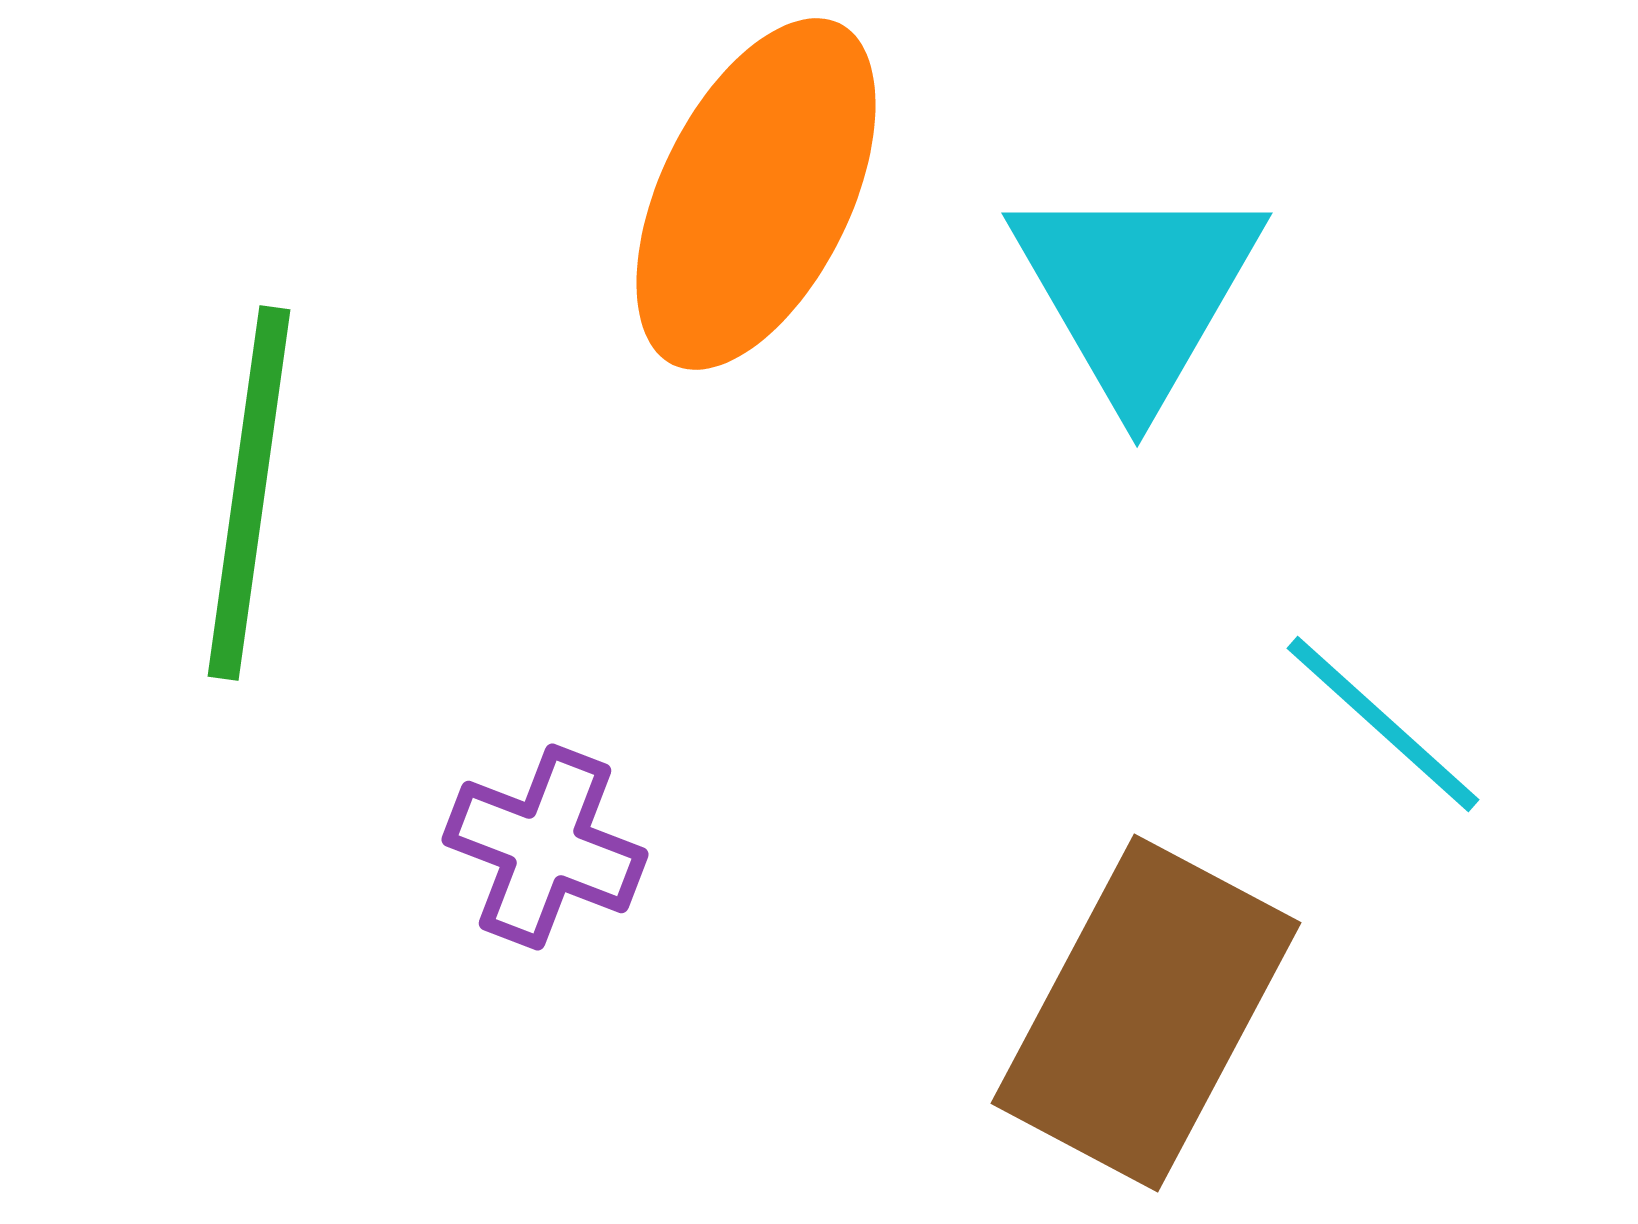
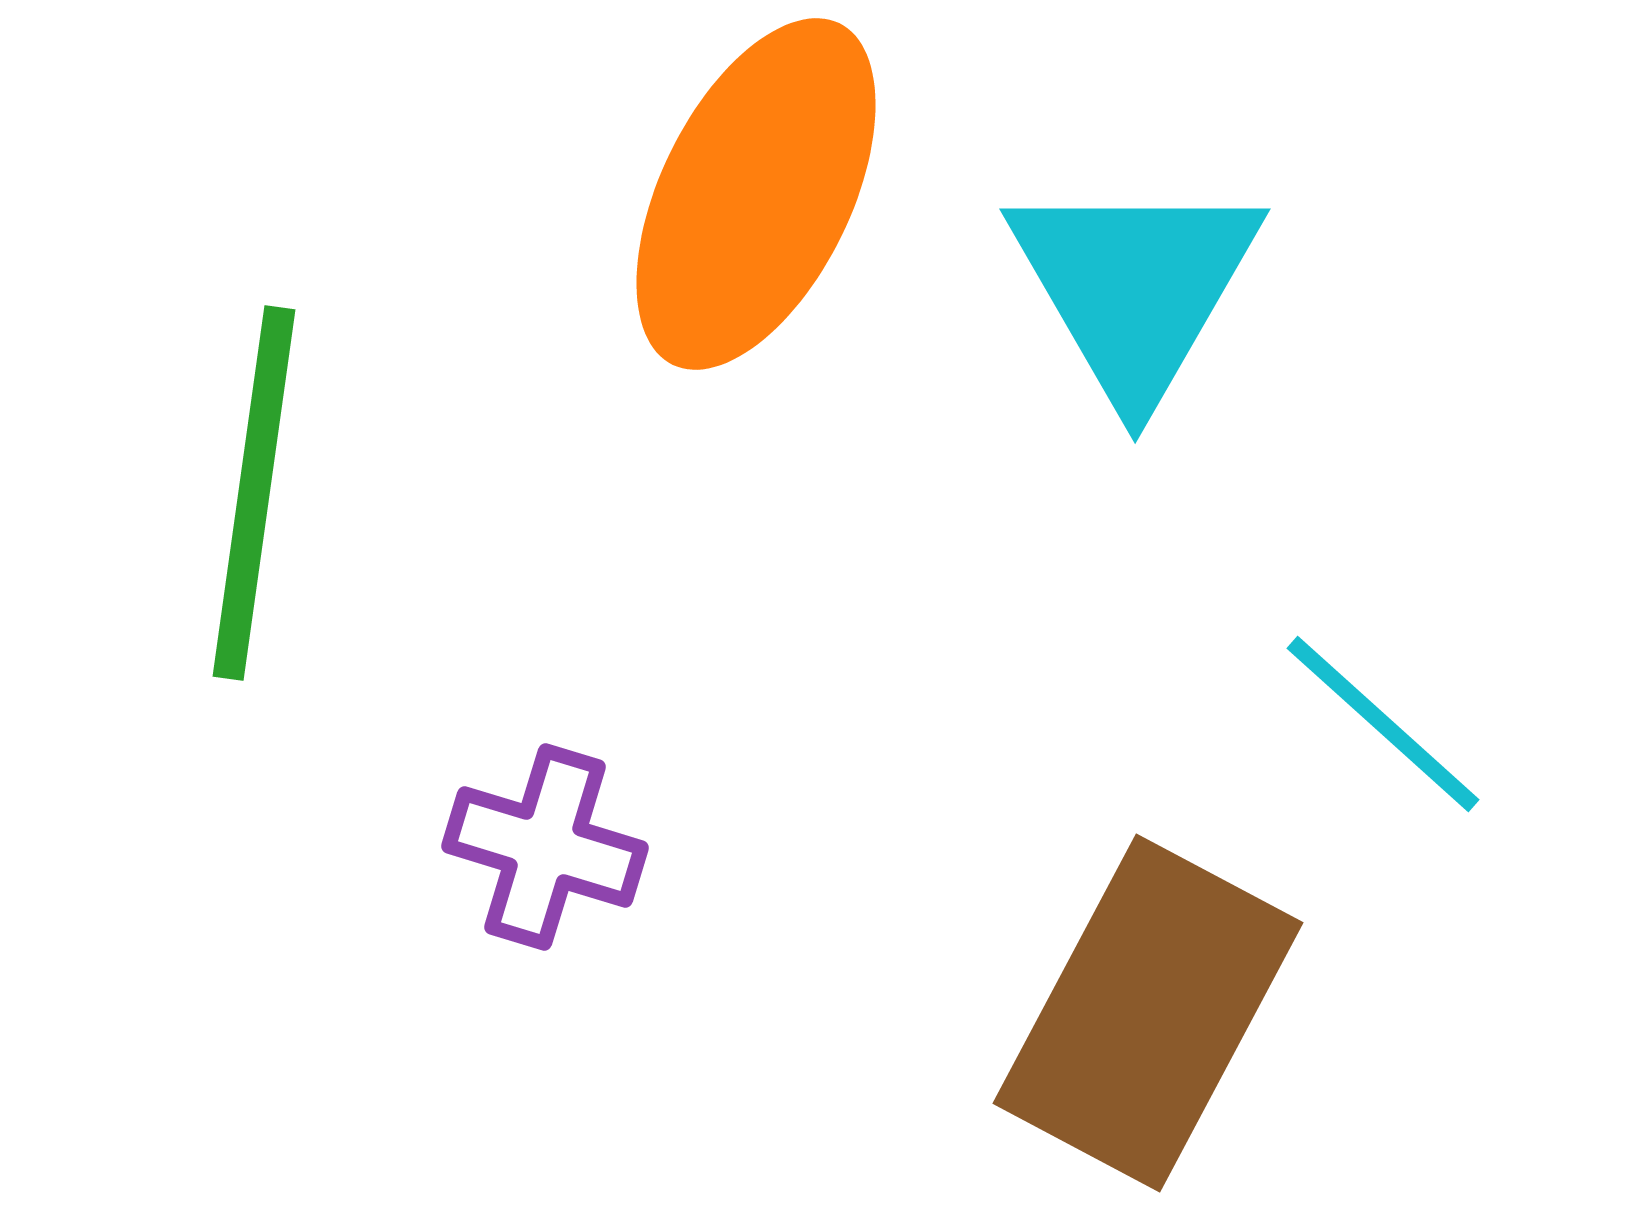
cyan triangle: moved 2 px left, 4 px up
green line: moved 5 px right
purple cross: rotated 4 degrees counterclockwise
brown rectangle: moved 2 px right
